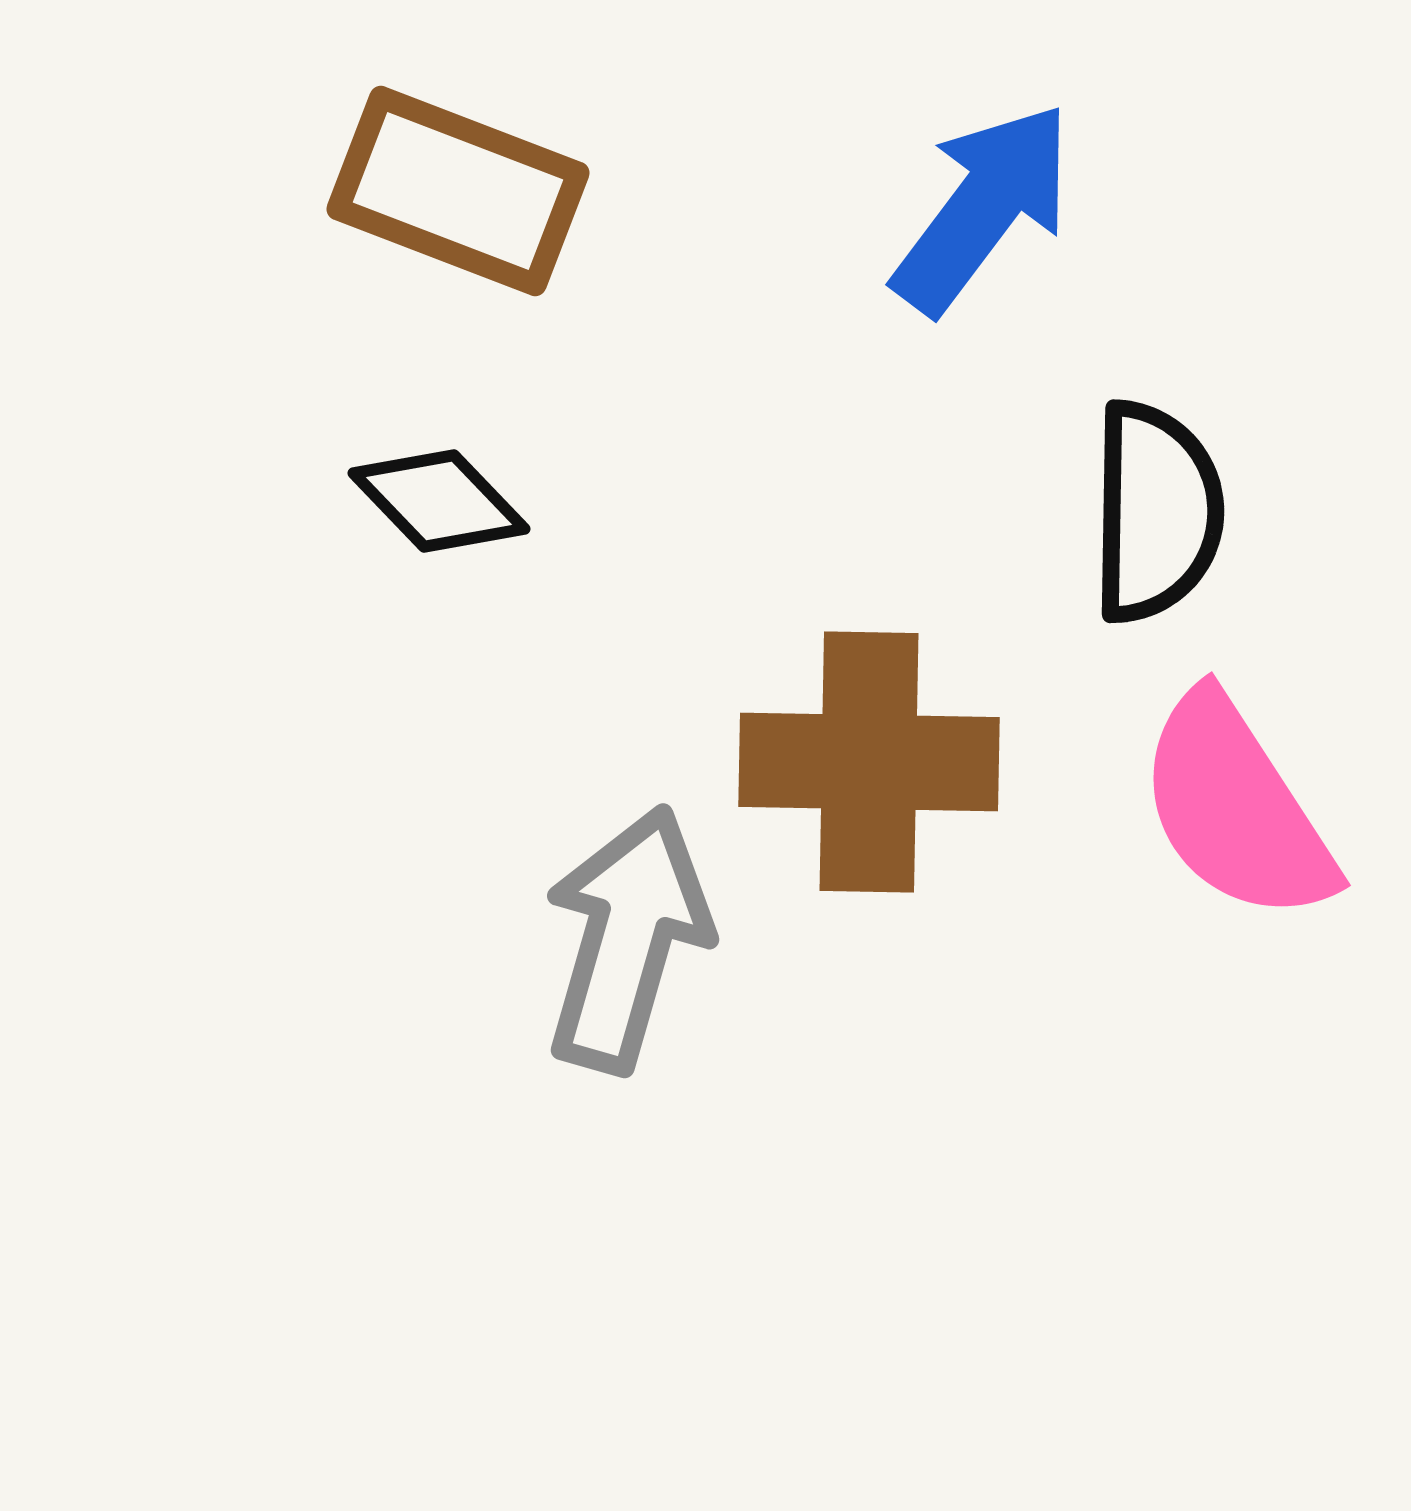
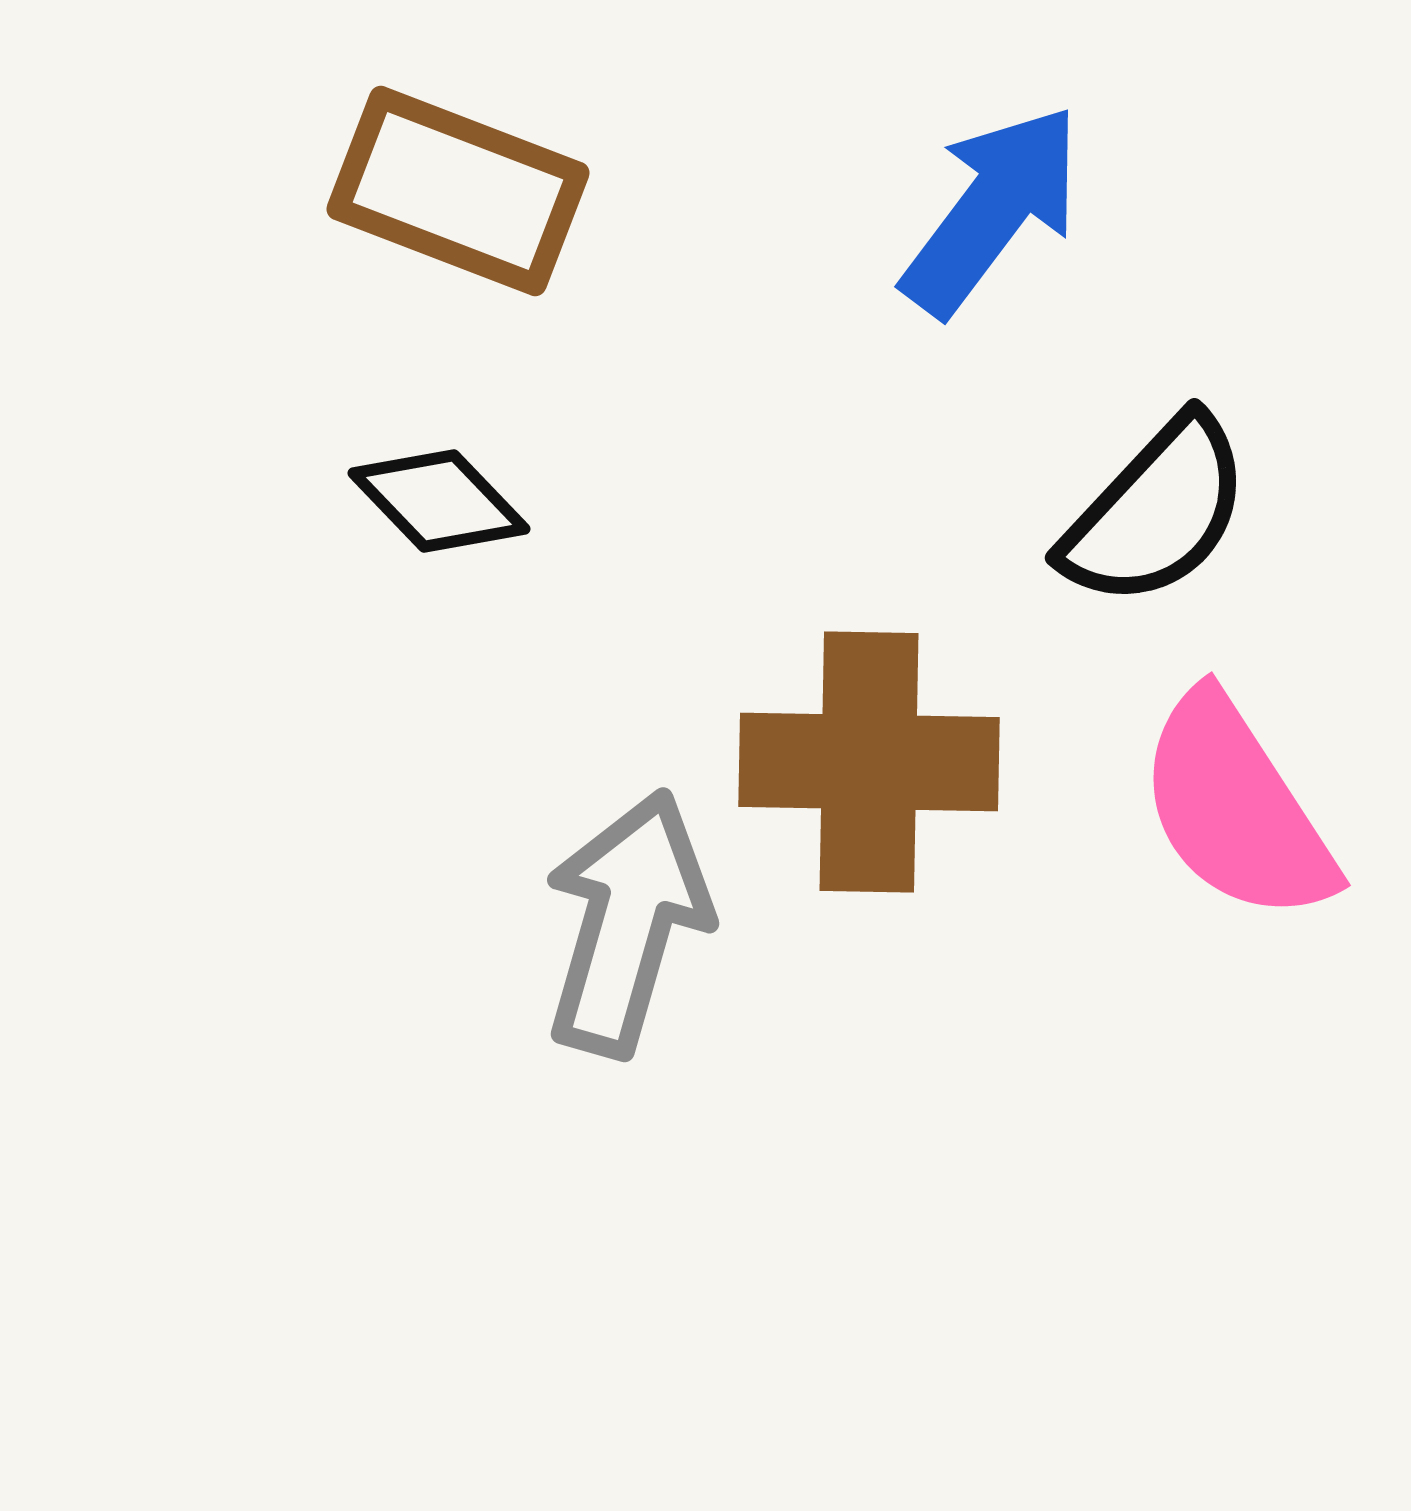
blue arrow: moved 9 px right, 2 px down
black semicircle: rotated 42 degrees clockwise
gray arrow: moved 16 px up
